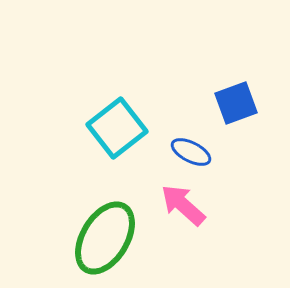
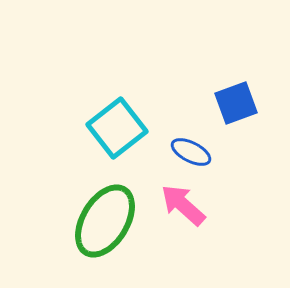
green ellipse: moved 17 px up
